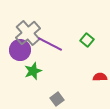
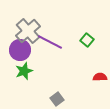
gray cross: moved 2 px up
purple line: moved 2 px up
green star: moved 9 px left
